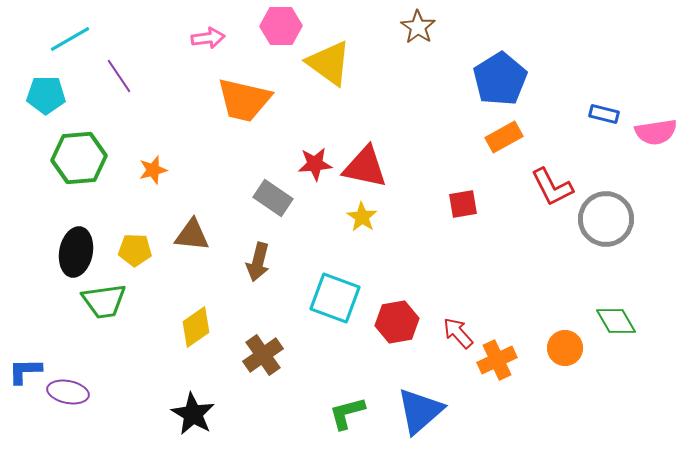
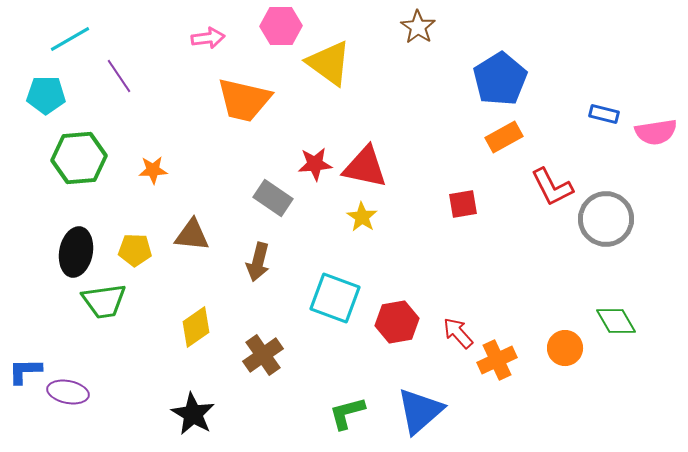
orange star: rotated 12 degrees clockwise
